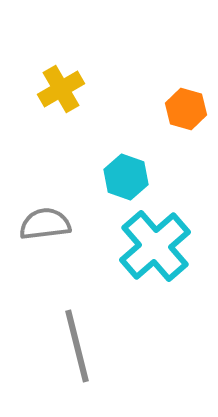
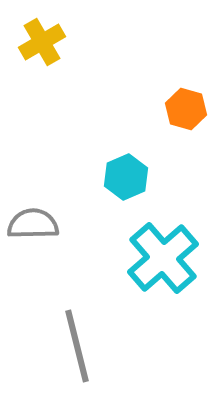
yellow cross: moved 19 px left, 47 px up
cyan hexagon: rotated 18 degrees clockwise
gray semicircle: moved 12 px left; rotated 6 degrees clockwise
cyan cross: moved 8 px right, 12 px down
